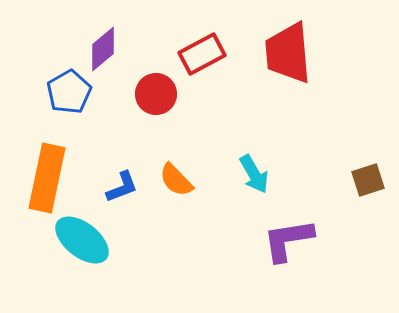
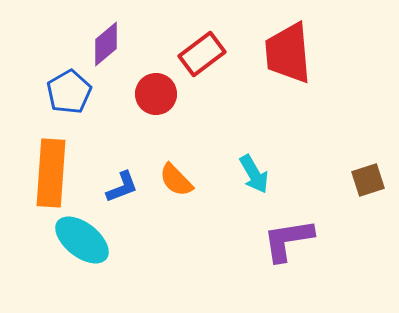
purple diamond: moved 3 px right, 5 px up
red rectangle: rotated 9 degrees counterclockwise
orange rectangle: moved 4 px right, 5 px up; rotated 8 degrees counterclockwise
